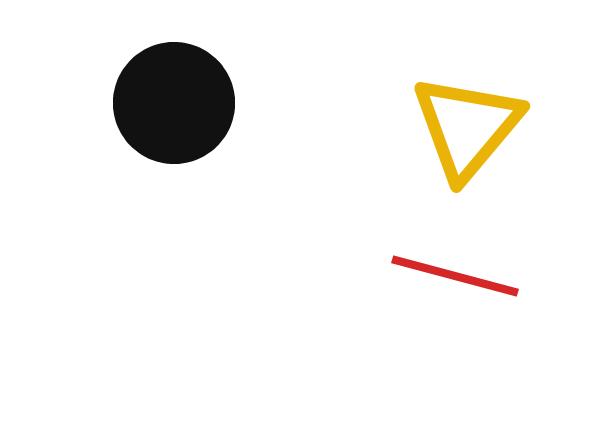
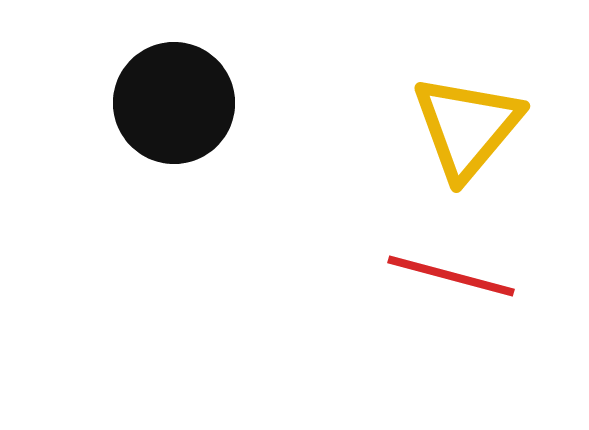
red line: moved 4 px left
